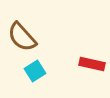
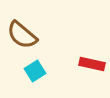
brown semicircle: moved 2 px up; rotated 8 degrees counterclockwise
